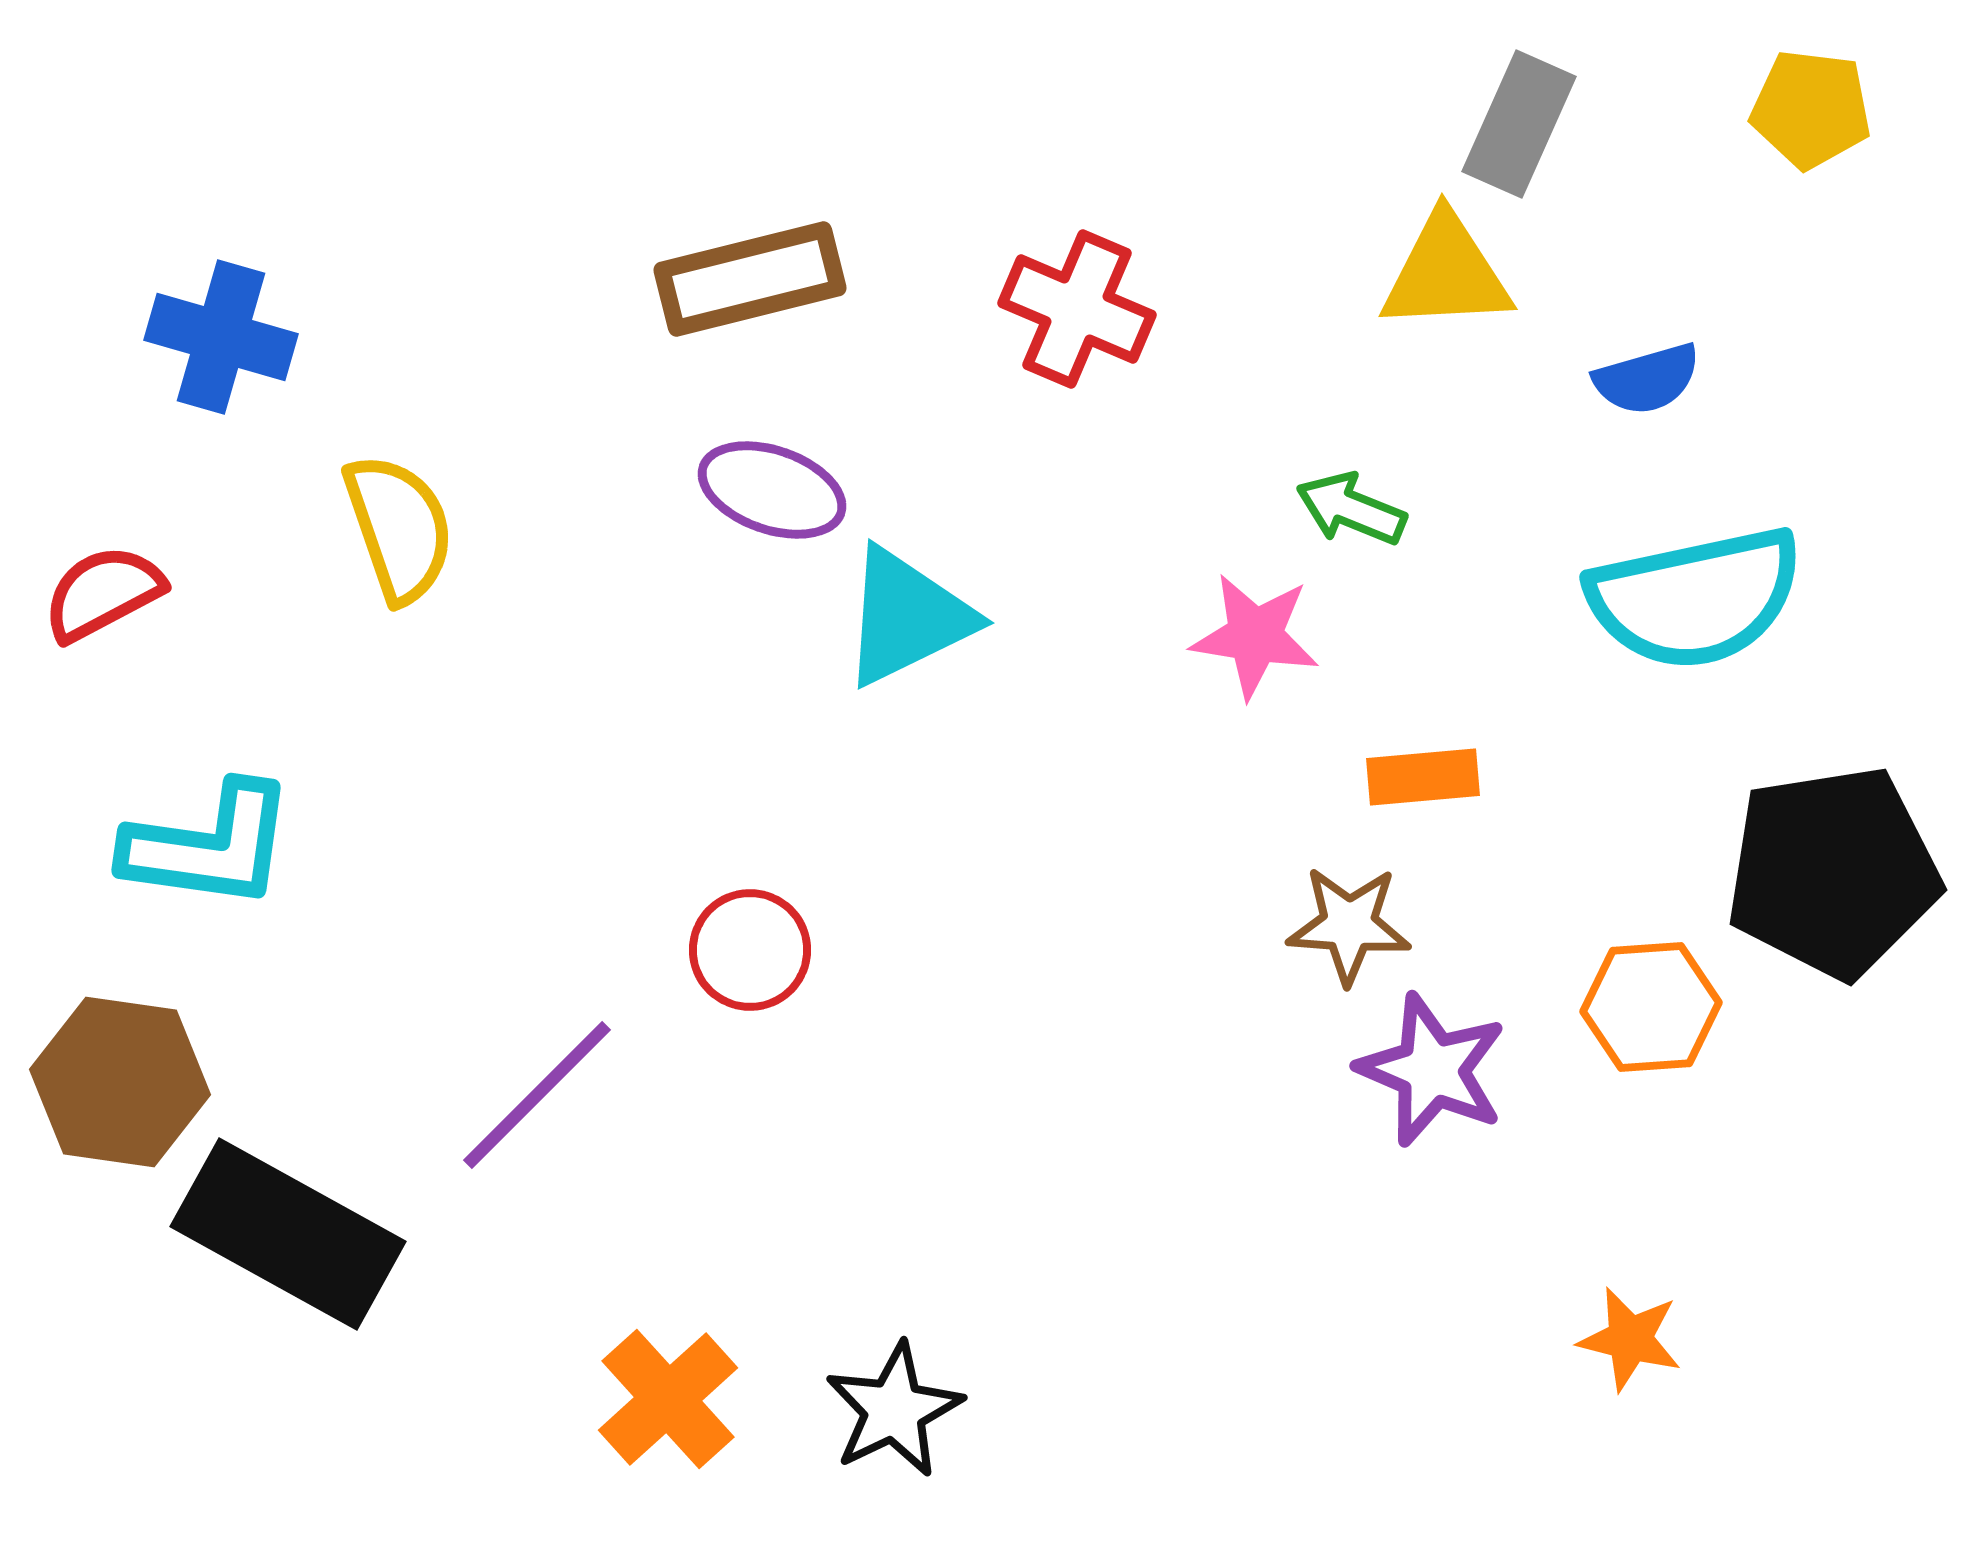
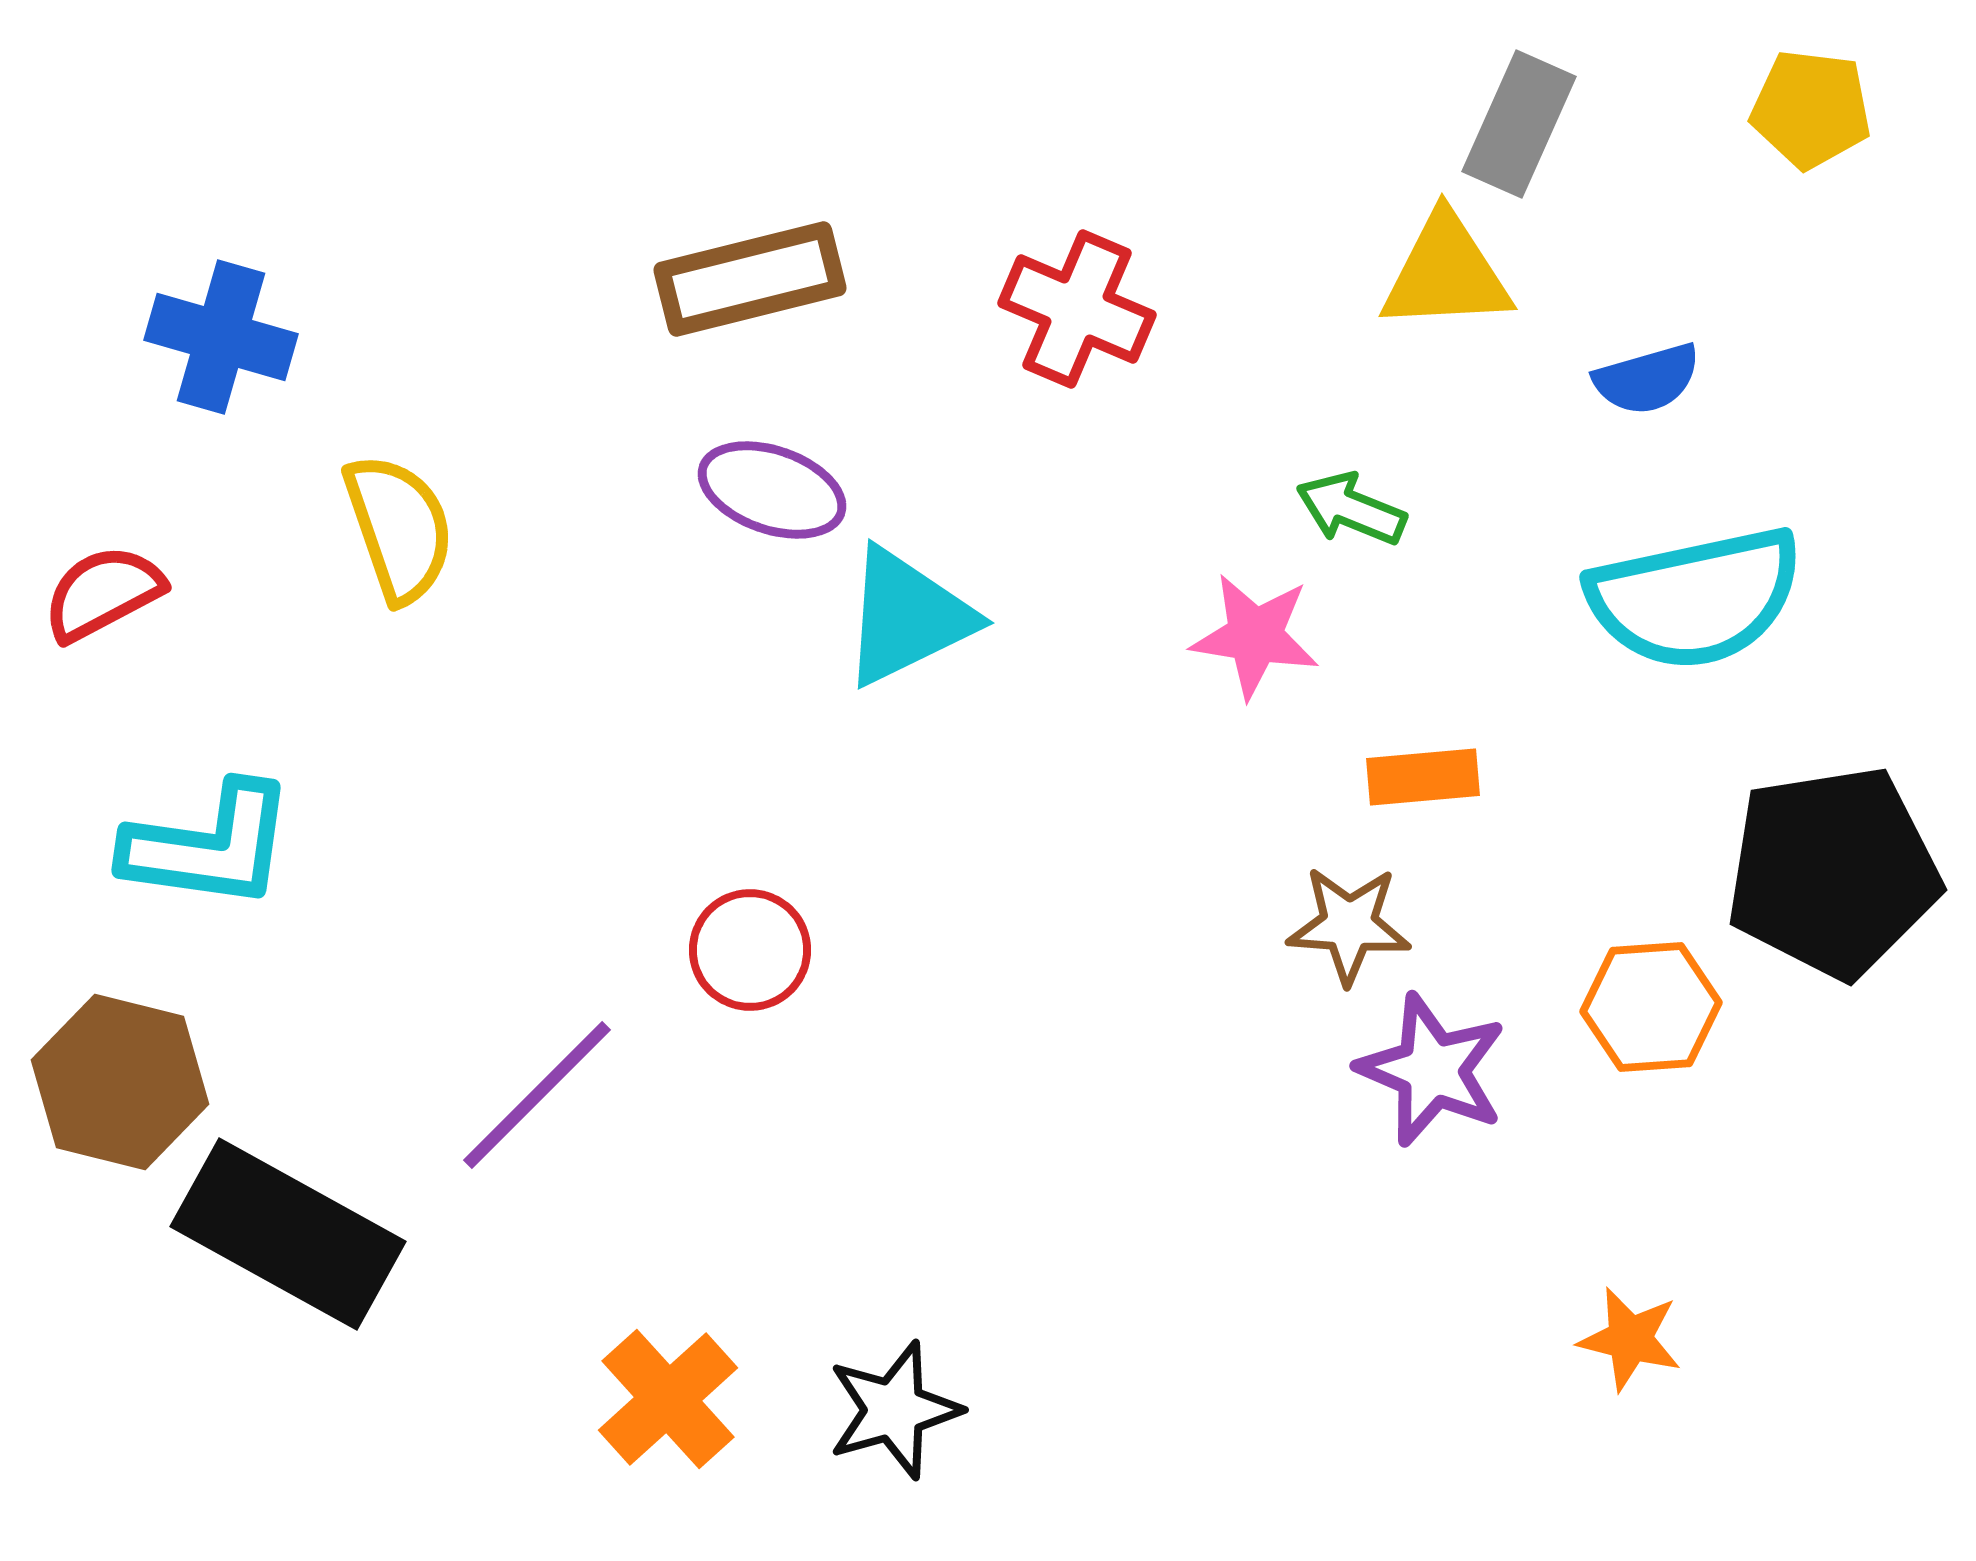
brown hexagon: rotated 6 degrees clockwise
black star: rotated 10 degrees clockwise
